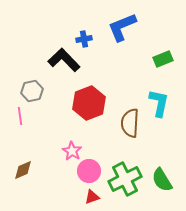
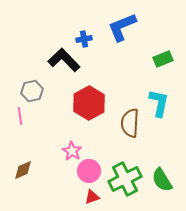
red hexagon: rotated 8 degrees counterclockwise
